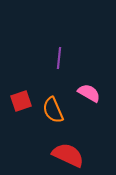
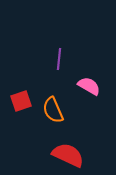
purple line: moved 1 px down
pink semicircle: moved 7 px up
